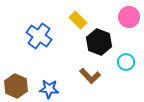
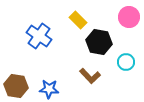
black hexagon: rotated 10 degrees counterclockwise
brown hexagon: rotated 15 degrees counterclockwise
